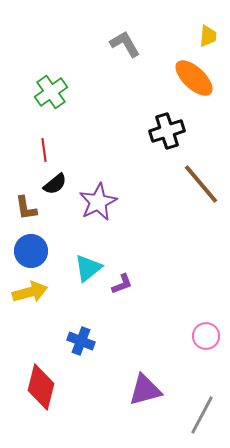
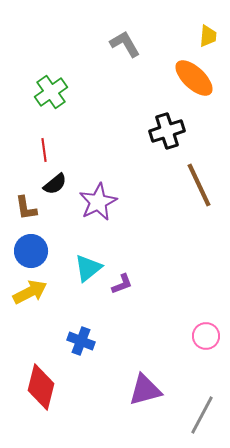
brown line: moved 2 px left, 1 px down; rotated 15 degrees clockwise
yellow arrow: rotated 12 degrees counterclockwise
